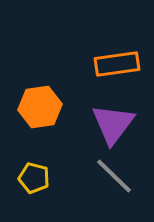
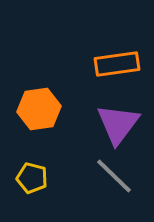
orange hexagon: moved 1 px left, 2 px down
purple triangle: moved 5 px right
yellow pentagon: moved 2 px left
